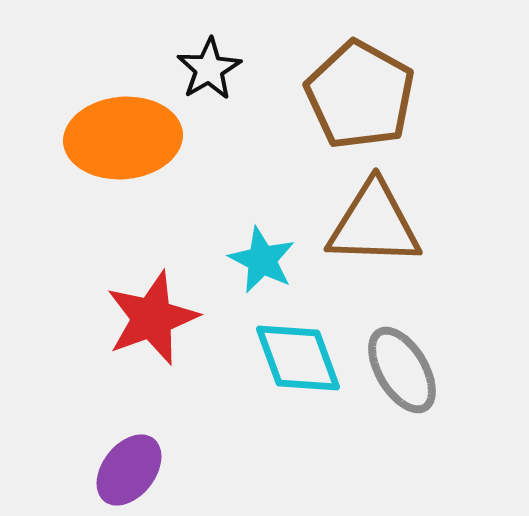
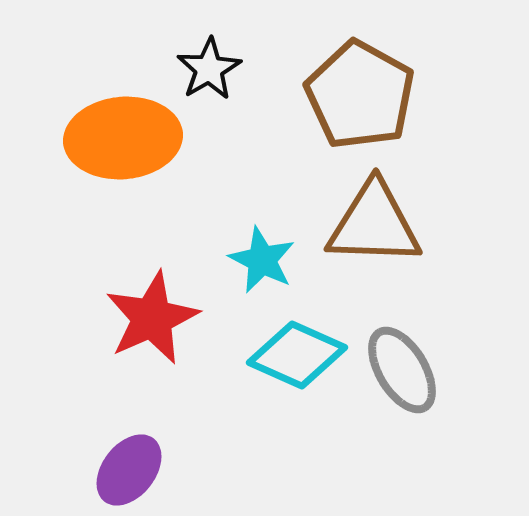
red star: rotated 4 degrees counterclockwise
cyan diamond: moved 1 px left, 3 px up; rotated 46 degrees counterclockwise
